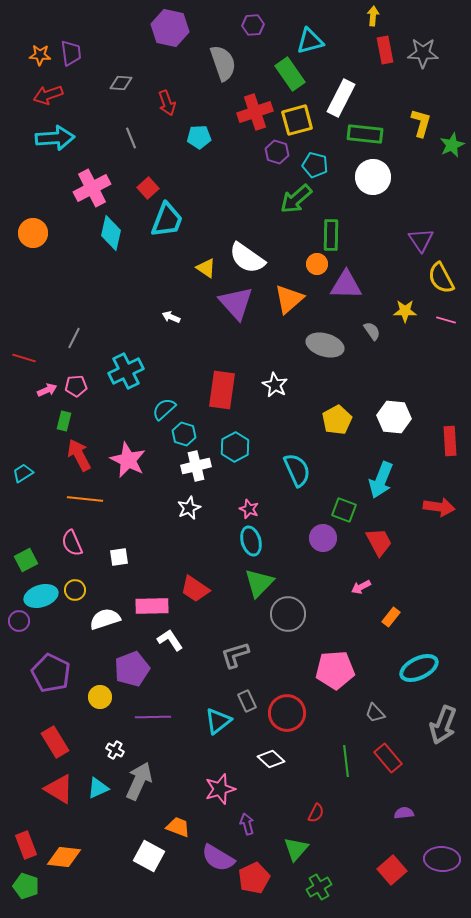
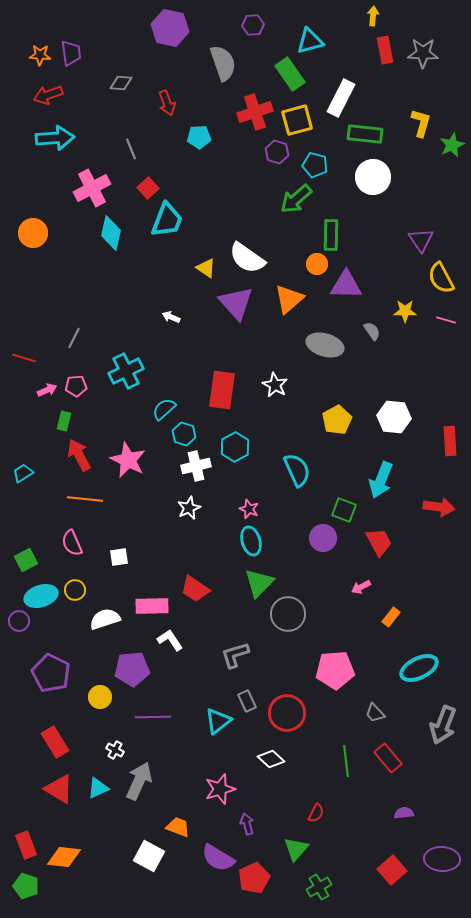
gray line at (131, 138): moved 11 px down
purple pentagon at (132, 669): rotated 16 degrees clockwise
